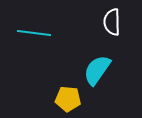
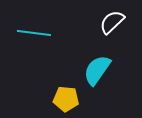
white semicircle: rotated 48 degrees clockwise
yellow pentagon: moved 2 px left
